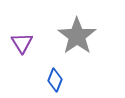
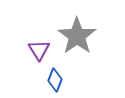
purple triangle: moved 17 px right, 7 px down
